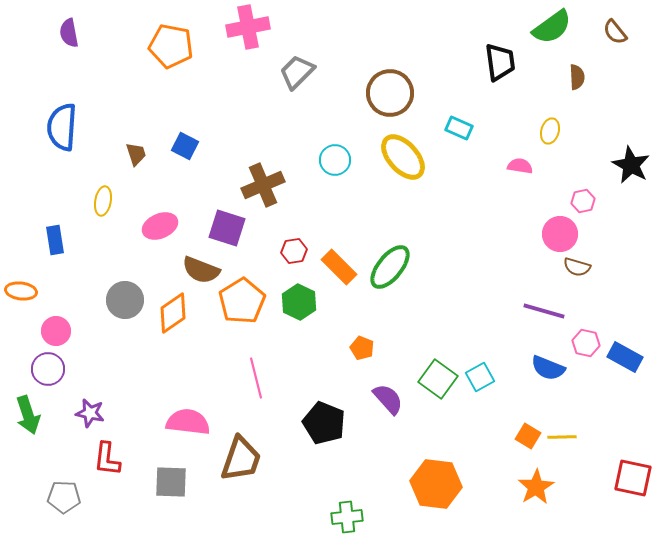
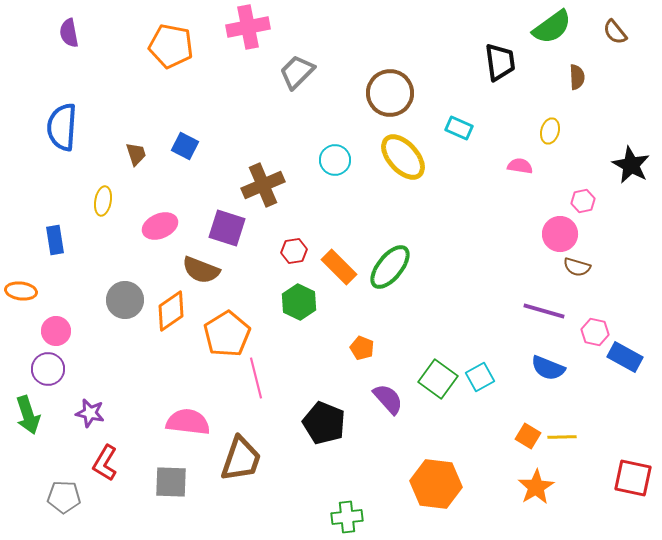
orange pentagon at (242, 301): moved 15 px left, 33 px down
orange diamond at (173, 313): moved 2 px left, 2 px up
pink hexagon at (586, 343): moved 9 px right, 11 px up
red L-shape at (107, 459): moved 2 px left, 4 px down; rotated 24 degrees clockwise
